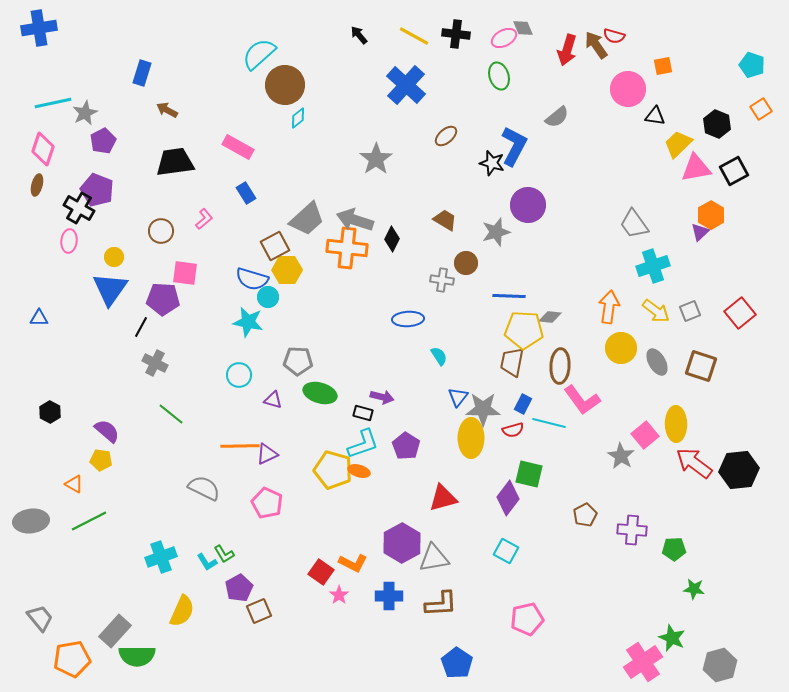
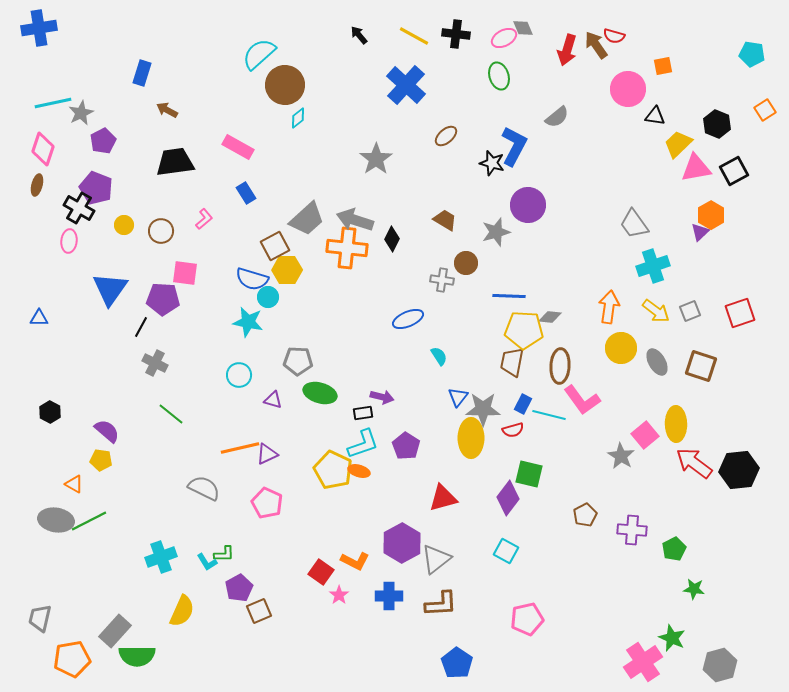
cyan pentagon at (752, 65): moved 11 px up; rotated 10 degrees counterclockwise
orange square at (761, 109): moved 4 px right, 1 px down
gray star at (85, 113): moved 4 px left
purple pentagon at (97, 190): moved 1 px left, 2 px up
yellow circle at (114, 257): moved 10 px right, 32 px up
red square at (740, 313): rotated 20 degrees clockwise
blue ellipse at (408, 319): rotated 20 degrees counterclockwise
black rectangle at (363, 413): rotated 24 degrees counterclockwise
cyan line at (549, 423): moved 8 px up
orange line at (240, 446): moved 2 px down; rotated 12 degrees counterclockwise
yellow pentagon at (333, 470): rotated 9 degrees clockwise
gray ellipse at (31, 521): moved 25 px right, 1 px up; rotated 16 degrees clockwise
green pentagon at (674, 549): rotated 25 degrees counterclockwise
green L-shape at (224, 554): rotated 60 degrees counterclockwise
gray triangle at (434, 558): moved 2 px right, 1 px down; rotated 28 degrees counterclockwise
orange L-shape at (353, 563): moved 2 px right, 2 px up
gray trapezoid at (40, 618): rotated 128 degrees counterclockwise
